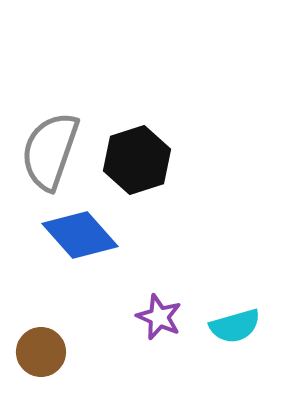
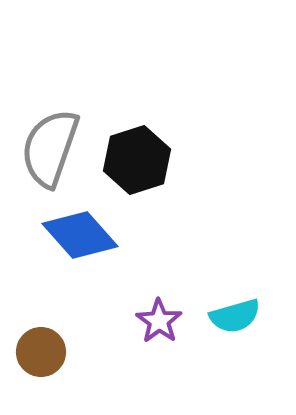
gray semicircle: moved 3 px up
purple star: moved 4 px down; rotated 12 degrees clockwise
cyan semicircle: moved 10 px up
